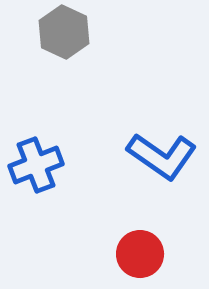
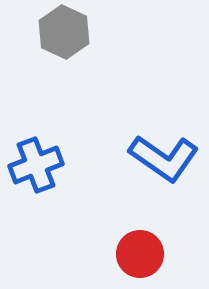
blue L-shape: moved 2 px right, 2 px down
